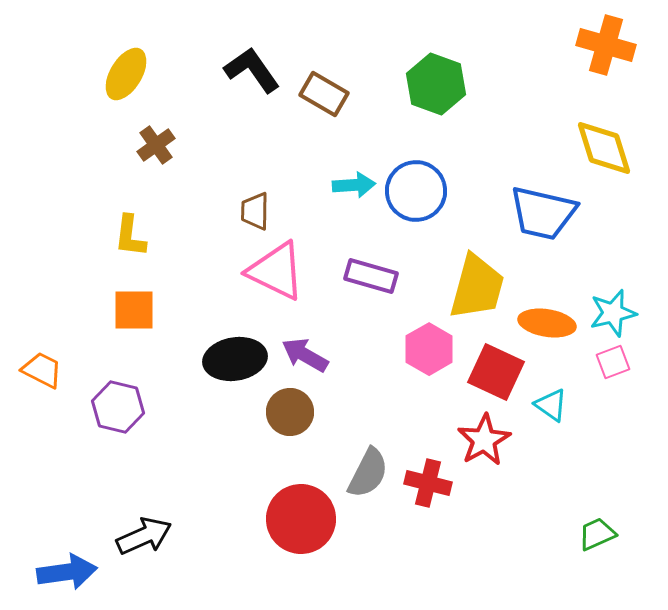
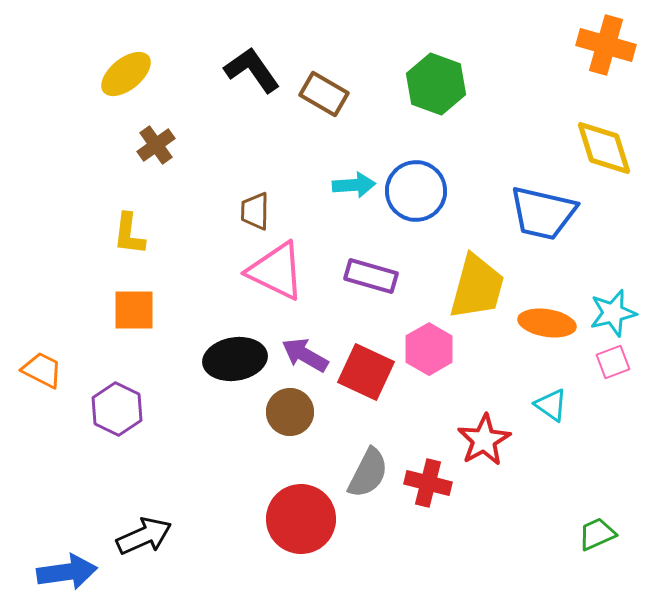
yellow ellipse: rotated 20 degrees clockwise
yellow L-shape: moved 1 px left, 2 px up
red square: moved 130 px left
purple hexagon: moved 1 px left, 2 px down; rotated 12 degrees clockwise
